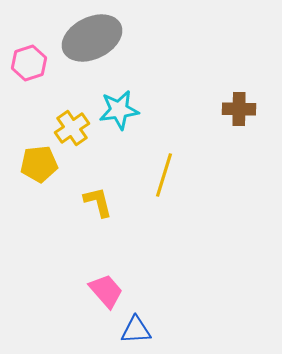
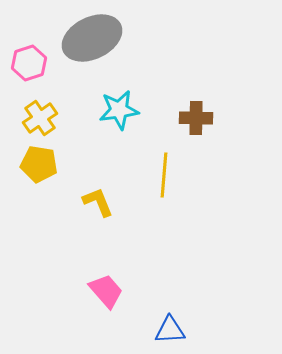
brown cross: moved 43 px left, 9 px down
yellow cross: moved 32 px left, 10 px up
yellow pentagon: rotated 15 degrees clockwise
yellow line: rotated 12 degrees counterclockwise
yellow L-shape: rotated 8 degrees counterclockwise
blue triangle: moved 34 px right
